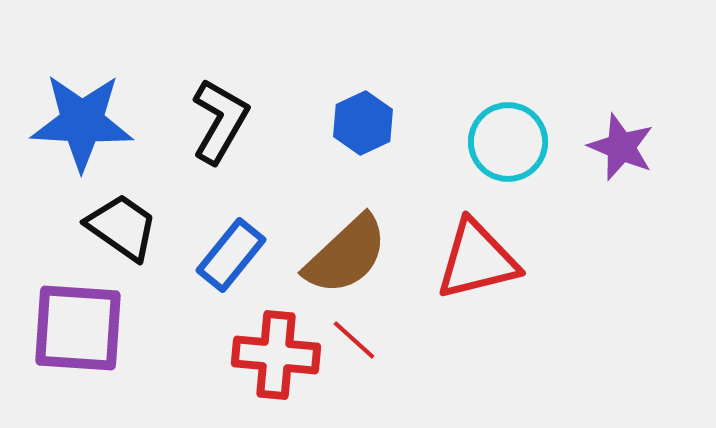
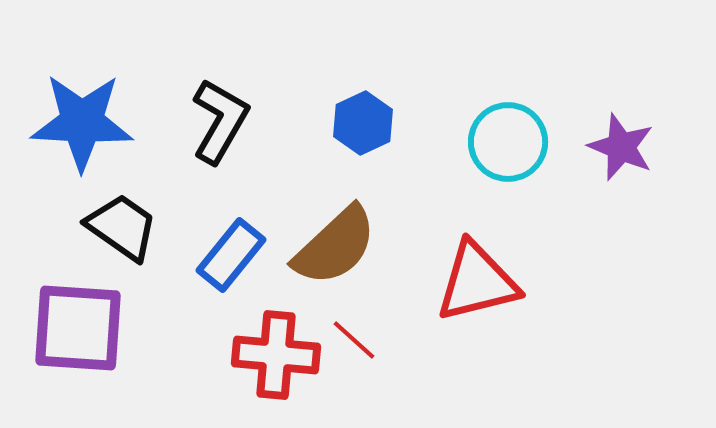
brown semicircle: moved 11 px left, 9 px up
red triangle: moved 22 px down
